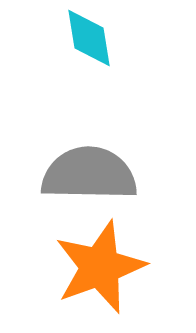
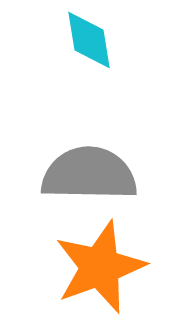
cyan diamond: moved 2 px down
